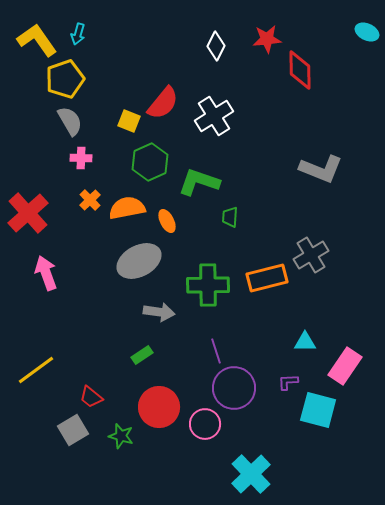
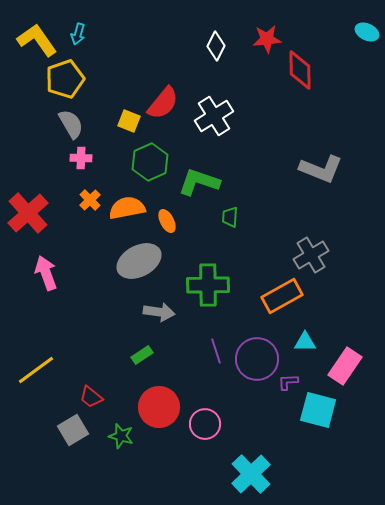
gray semicircle: moved 1 px right, 3 px down
orange rectangle: moved 15 px right, 18 px down; rotated 15 degrees counterclockwise
purple circle: moved 23 px right, 29 px up
